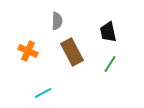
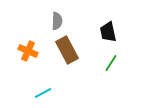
brown rectangle: moved 5 px left, 2 px up
green line: moved 1 px right, 1 px up
